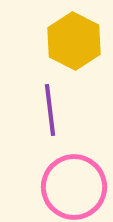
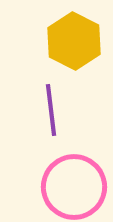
purple line: moved 1 px right
